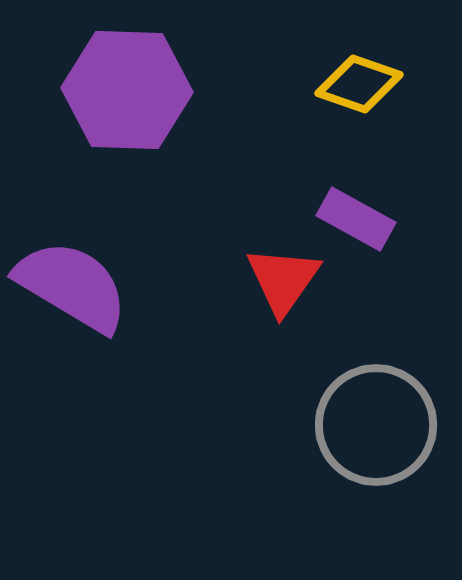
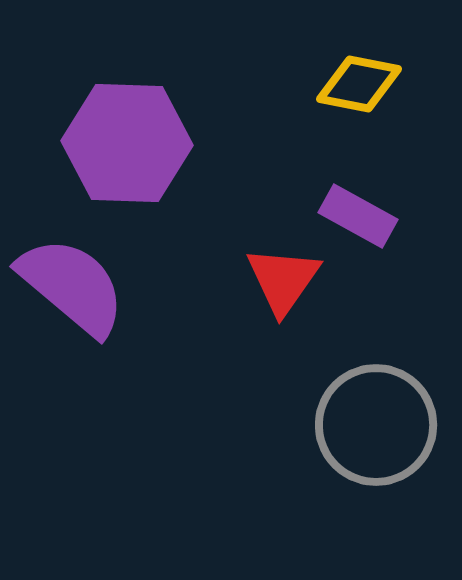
yellow diamond: rotated 8 degrees counterclockwise
purple hexagon: moved 53 px down
purple rectangle: moved 2 px right, 3 px up
purple semicircle: rotated 9 degrees clockwise
